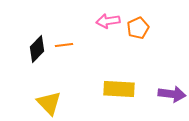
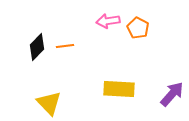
orange pentagon: rotated 20 degrees counterclockwise
orange line: moved 1 px right, 1 px down
black diamond: moved 2 px up
purple arrow: rotated 56 degrees counterclockwise
